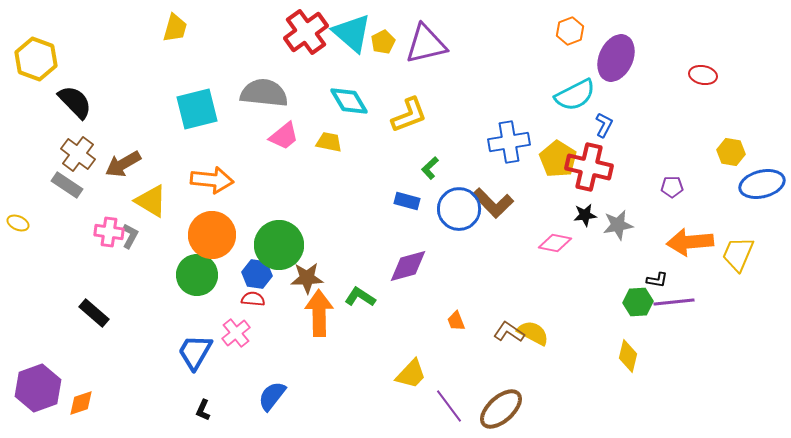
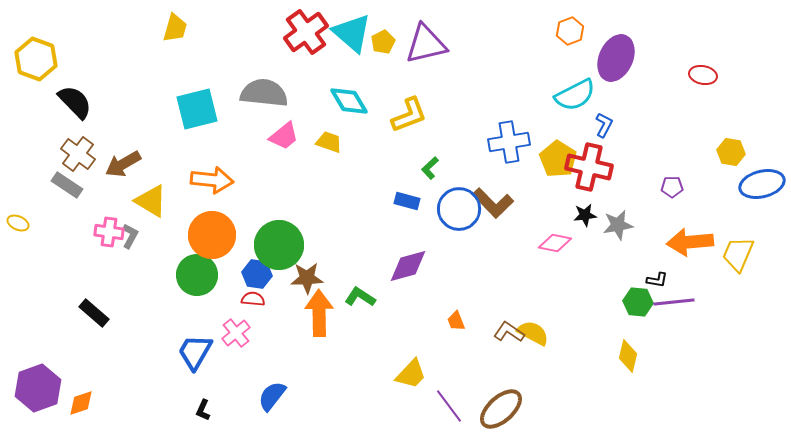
yellow trapezoid at (329, 142): rotated 8 degrees clockwise
green hexagon at (638, 302): rotated 8 degrees clockwise
